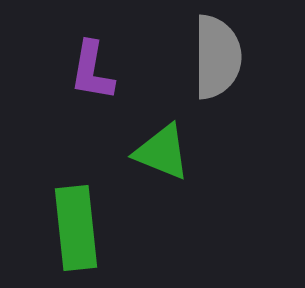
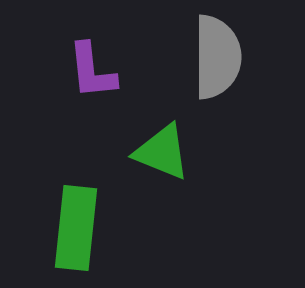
purple L-shape: rotated 16 degrees counterclockwise
green rectangle: rotated 12 degrees clockwise
